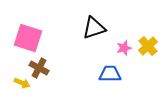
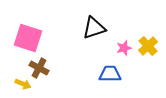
yellow arrow: moved 1 px right, 1 px down
